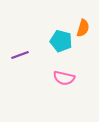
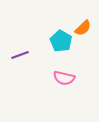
orange semicircle: rotated 30 degrees clockwise
cyan pentagon: rotated 15 degrees clockwise
